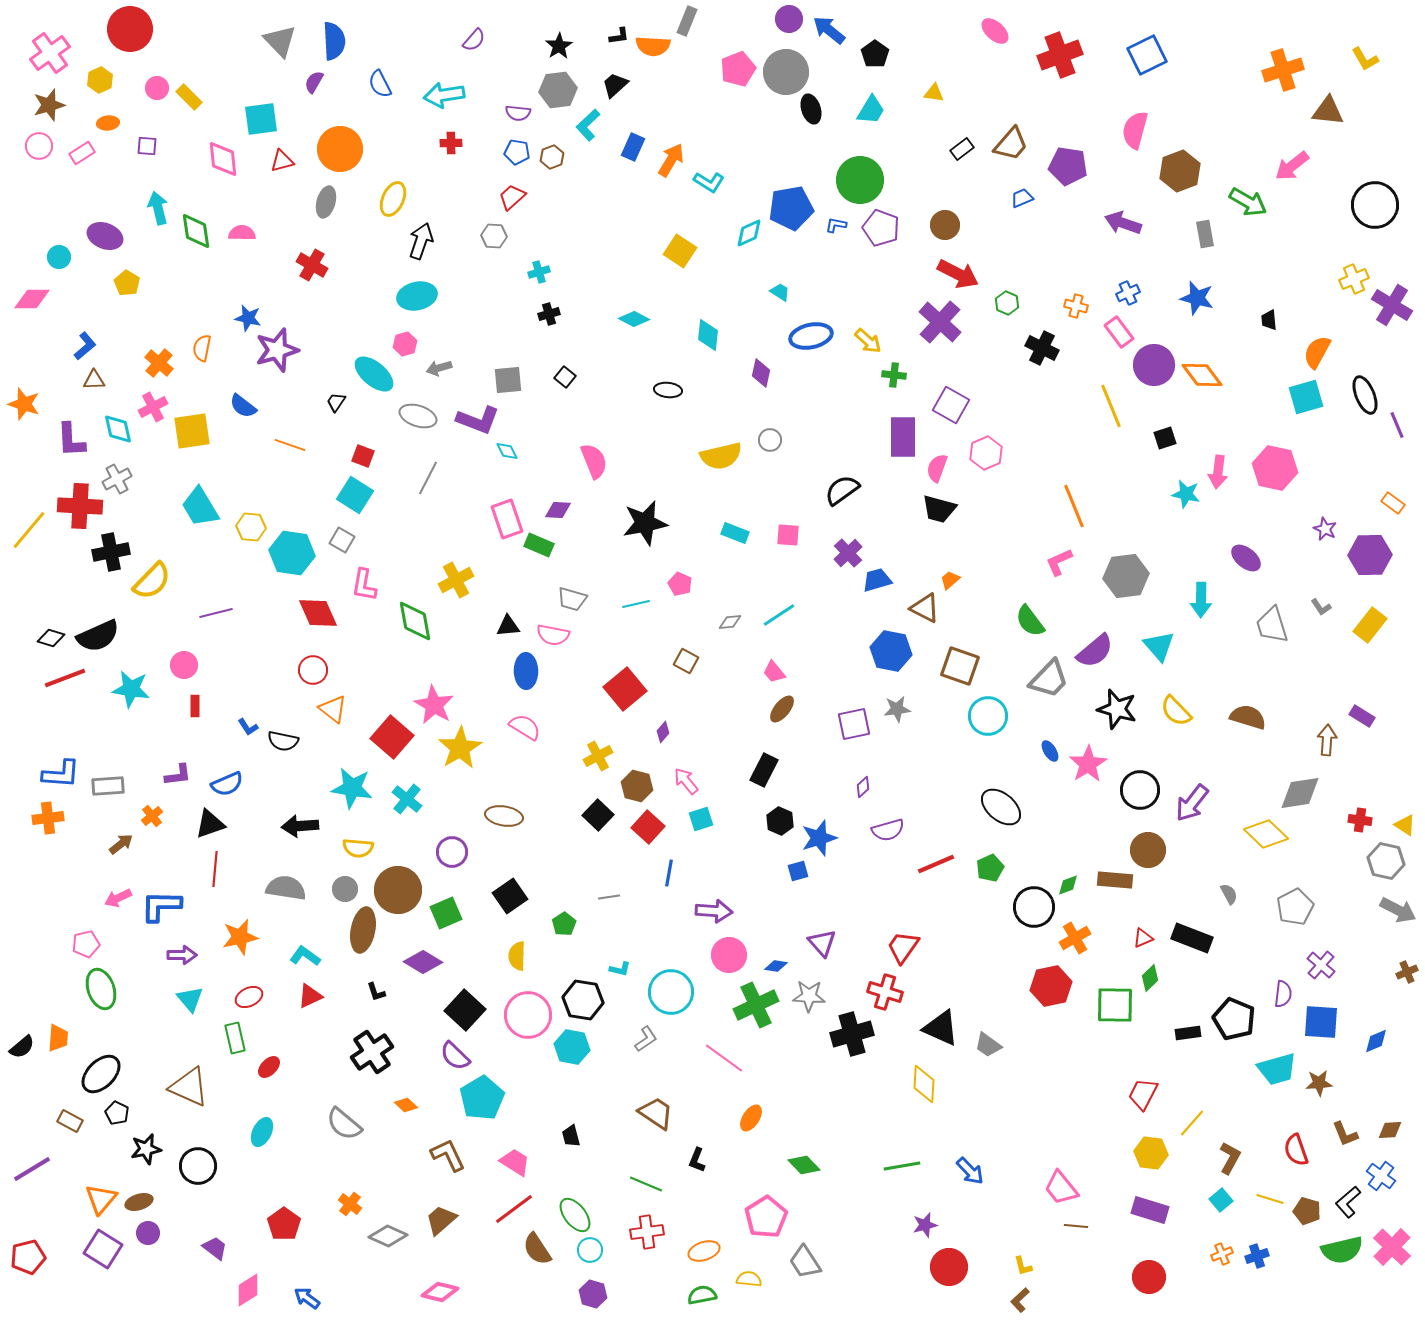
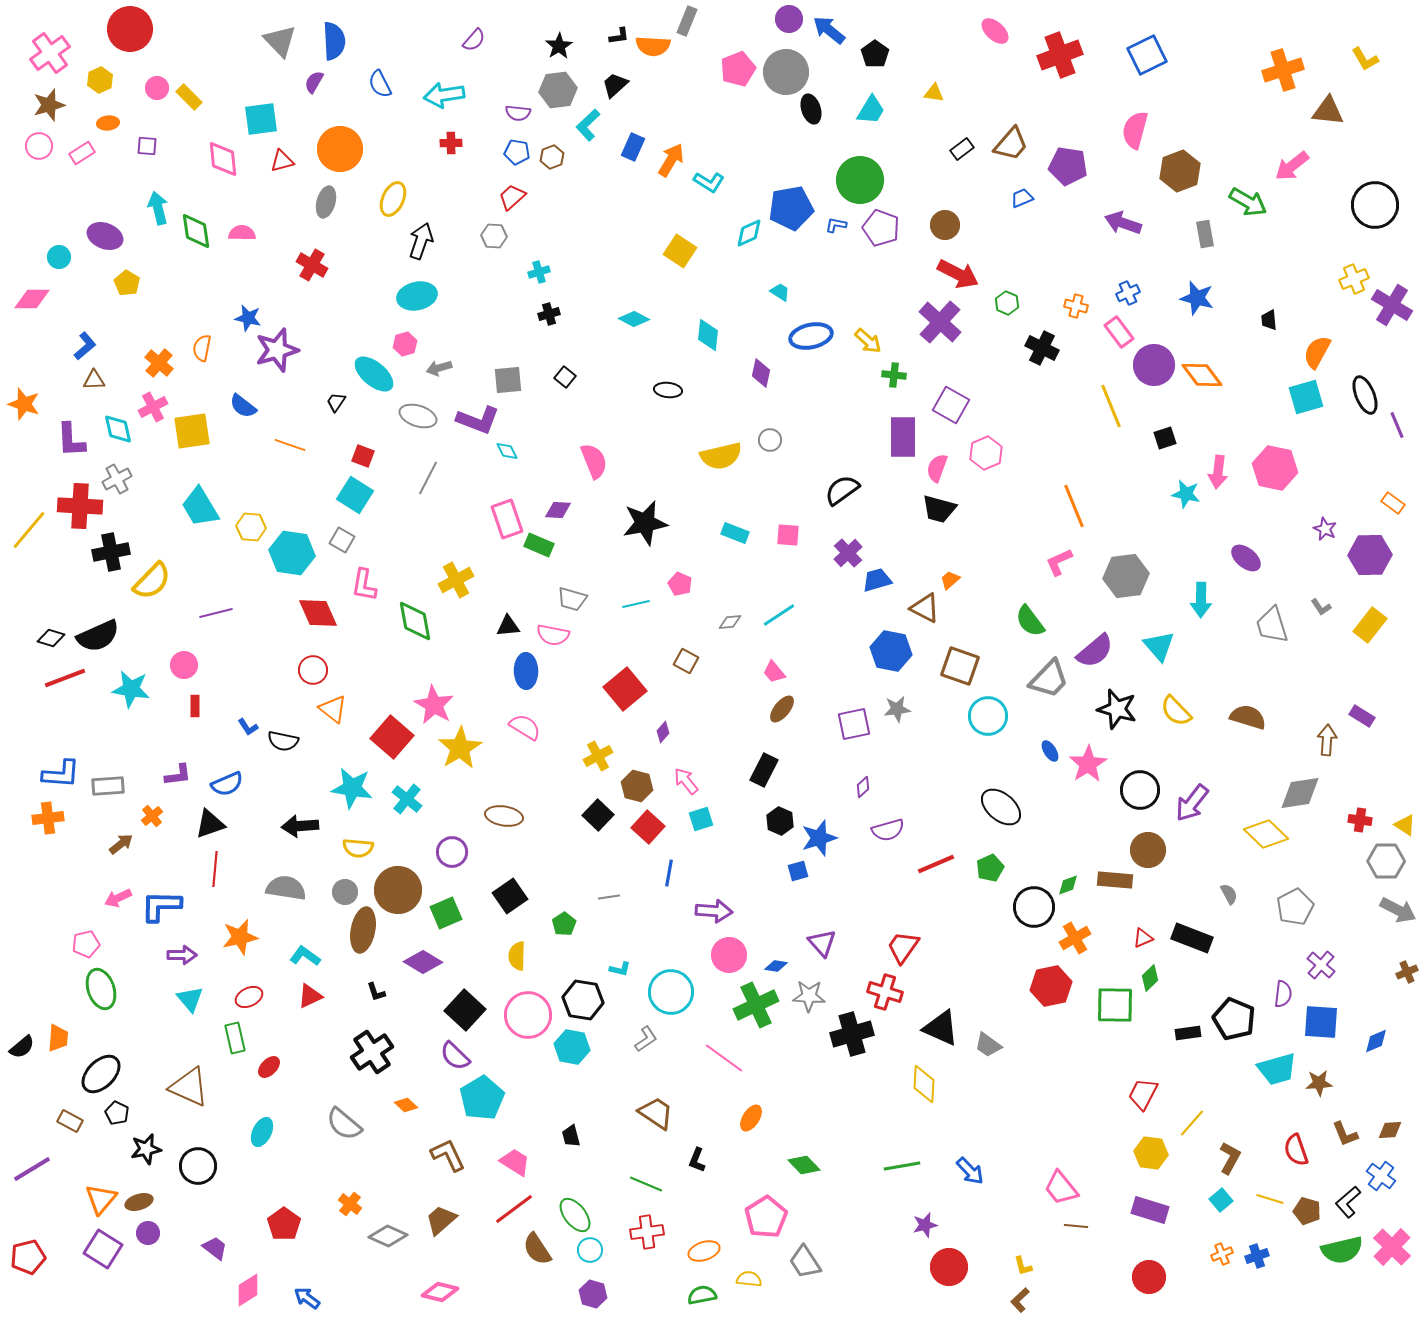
gray hexagon at (1386, 861): rotated 12 degrees counterclockwise
gray circle at (345, 889): moved 3 px down
